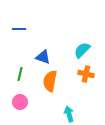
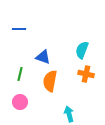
cyan semicircle: rotated 24 degrees counterclockwise
